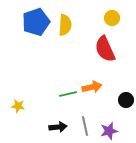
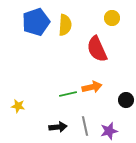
red semicircle: moved 8 px left
